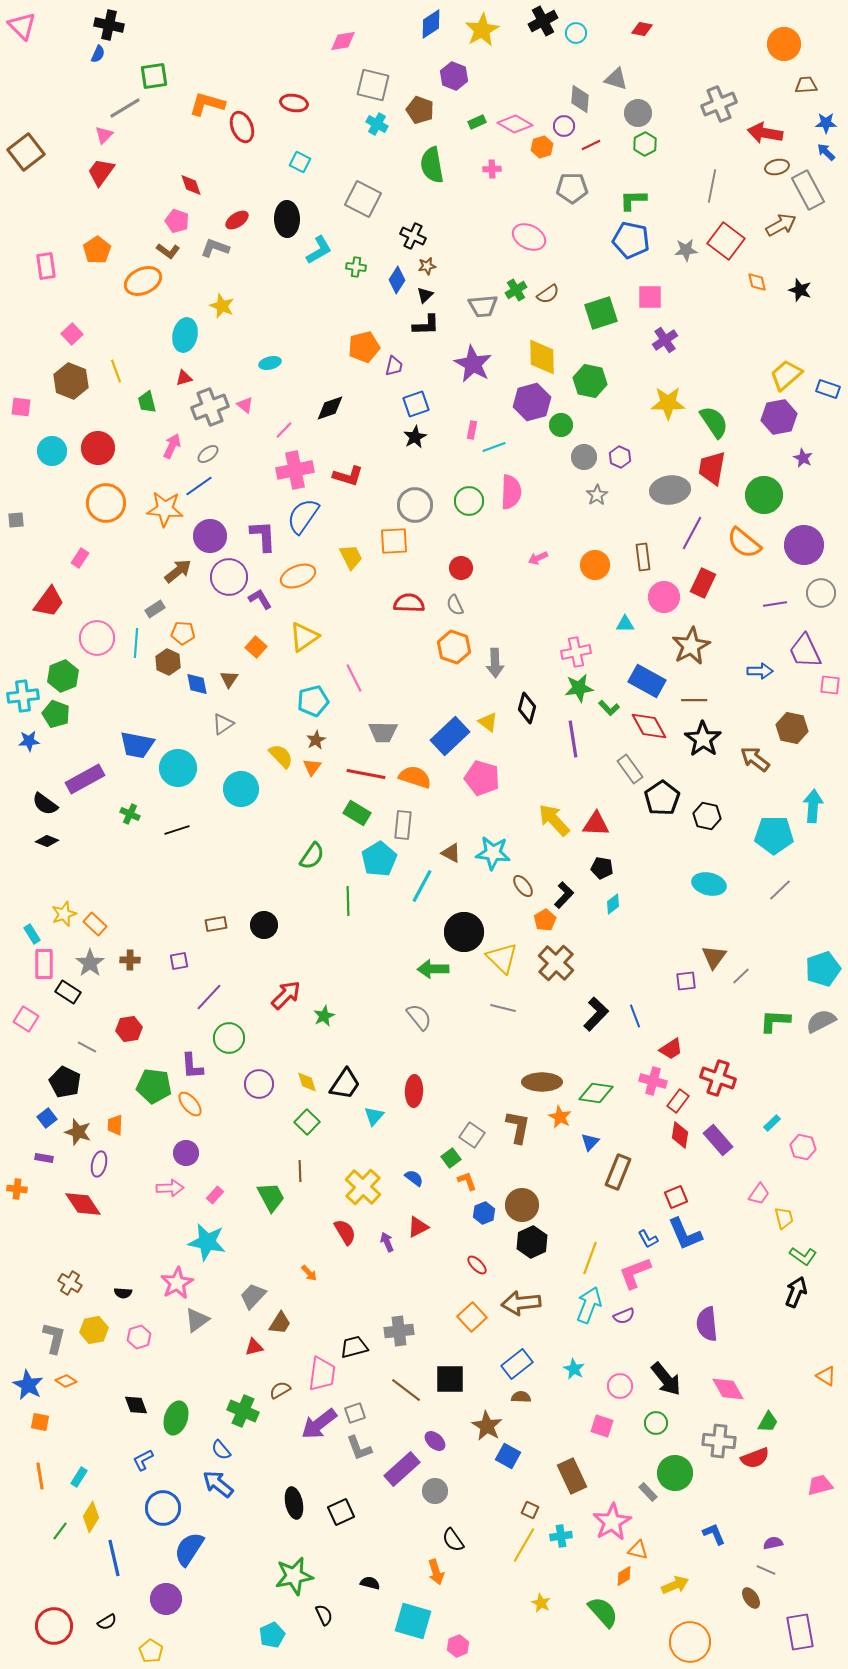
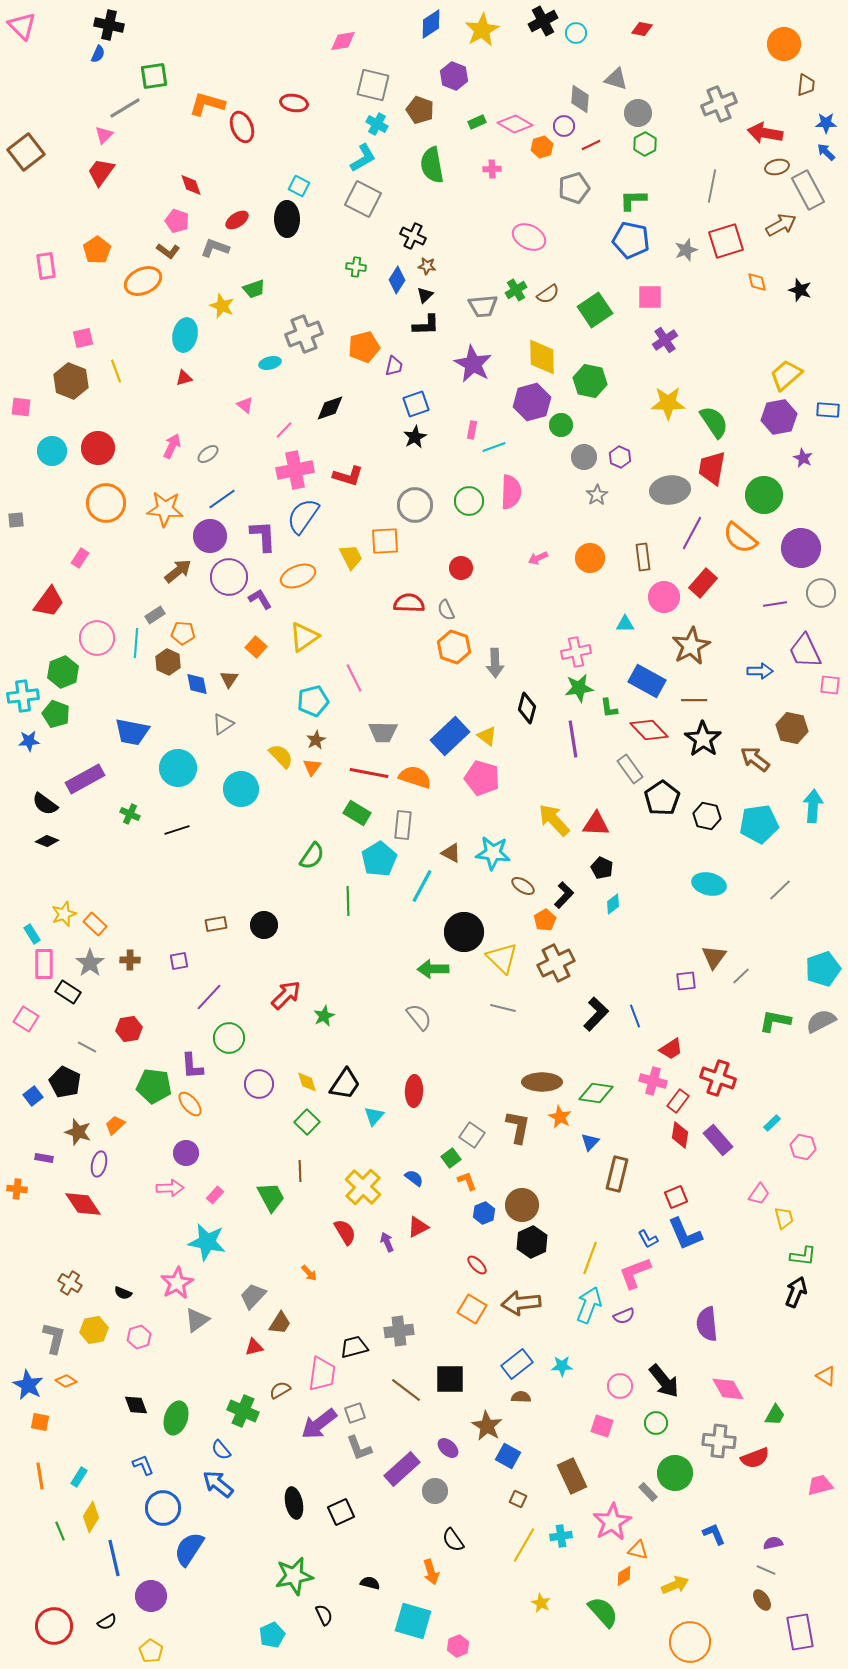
brown trapezoid at (806, 85): rotated 100 degrees clockwise
cyan square at (300, 162): moved 1 px left, 24 px down
gray pentagon at (572, 188): moved 2 px right; rotated 16 degrees counterclockwise
red square at (726, 241): rotated 36 degrees clockwise
cyan L-shape at (319, 250): moved 44 px right, 92 px up
gray star at (686, 250): rotated 15 degrees counterclockwise
brown star at (427, 266): rotated 18 degrees clockwise
green square at (601, 313): moved 6 px left, 3 px up; rotated 16 degrees counterclockwise
pink square at (72, 334): moved 11 px right, 4 px down; rotated 30 degrees clockwise
blue rectangle at (828, 389): moved 21 px down; rotated 15 degrees counterclockwise
green trapezoid at (147, 402): moved 107 px right, 113 px up; rotated 95 degrees counterclockwise
gray cross at (210, 407): moved 94 px right, 73 px up
blue line at (199, 486): moved 23 px right, 13 px down
orange square at (394, 541): moved 9 px left
orange semicircle at (744, 543): moved 4 px left, 5 px up
purple circle at (804, 545): moved 3 px left, 3 px down
orange circle at (595, 565): moved 5 px left, 7 px up
red rectangle at (703, 583): rotated 16 degrees clockwise
gray semicircle at (455, 605): moved 9 px left, 5 px down
gray rectangle at (155, 609): moved 6 px down
green hexagon at (63, 676): moved 4 px up
green L-shape at (609, 708): rotated 35 degrees clockwise
yellow triangle at (488, 722): moved 1 px left, 14 px down
red diamond at (649, 726): moved 4 px down; rotated 15 degrees counterclockwise
blue trapezoid at (137, 745): moved 5 px left, 13 px up
red line at (366, 774): moved 3 px right, 1 px up
cyan pentagon at (774, 835): moved 15 px left, 11 px up; rotated 9 degrees counterclockwise
black pentagon at (602, 868): rotated 15 degrees clockwise
brown ellipse at (523, 886): rotated 20 degrees counterclockwise
brown cross at (556, 963): rotated 21 degrees clockwise
green L-shape at (775, 1021): rotated 8 degrees clockwise
blue square at (47, 1118): moved 14 px left, 22 px up
orange trapezoid at (115, 1125): rotated 45 degrees clockwise
brown rectangle at (618, 1172): moved 1 px left, 2 px down; rotated 8 degrees counterclockwise
green L-shape at (803, 1256): rotated 28 degrees counterclockwise
black semicircle at (123, 1293): rotated 18 degrees clockwise
orange square at (472, 1317): moved 8 px up; rotated 16 degrees counterclockwise
cyan star at (574, 1369): moved 12 px left, 3 px up; rotated 30 degrees counterclockwise
black arrow at (666, 1379): moved 2 px left, 2 px down
green trapezoid at (768, 1422): moved 7 px right, 7 px up
purple ellipse at (435, 1441): moved 13 px right, 7 px down
blue L-shape at (143, 1460): moved 5 px down; rotated 95 degrees clockwise
brown square at (530, 1510): moved 12 px left, 11 px up
green line at (60, 1531): rotated 60 degrees counterclockwise
orange arrow at (436, 1572): moved 5 px left
brown ellipse at (751, 1598): moved 11 px right, 2 px down
purple circle at (166, 1599): moved 15 px left, 3 px up
